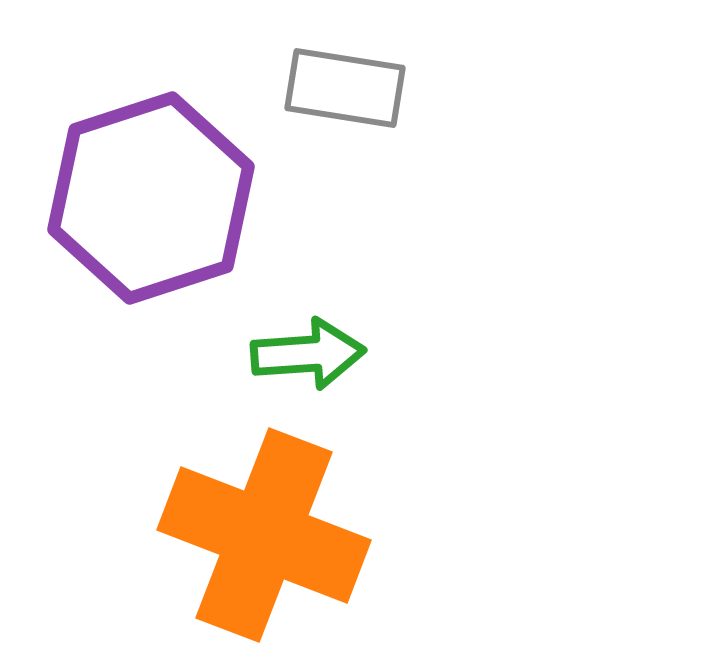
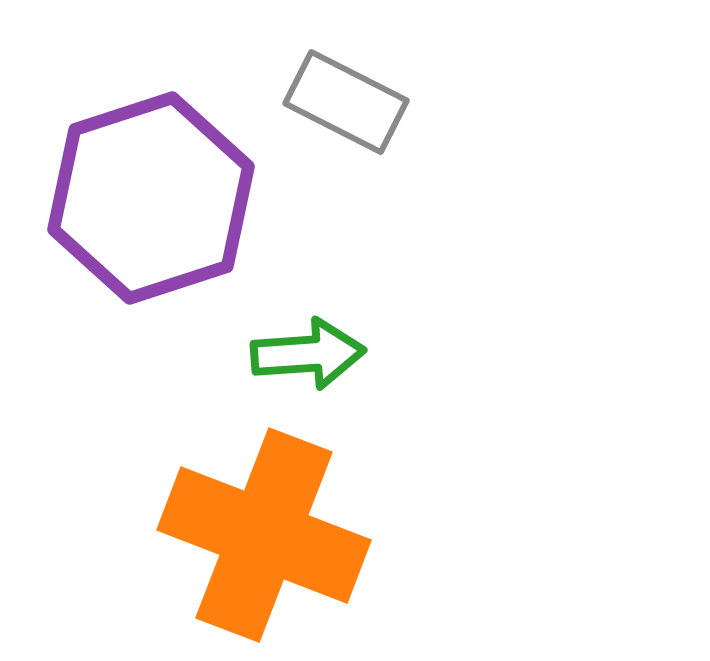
gray rectangle: moved 1 px right, 14 px down; rotated 18 degrees clockwise
